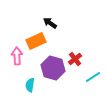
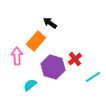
orange rectangle: rotated 24 degrees counterclockwise
purple hexagon: moved 1 px up
cyan semicircle: rotated 40 degrees clockwise
